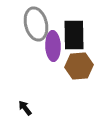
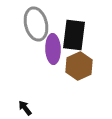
black rectangle: rotated 8 degrees clockwise
purple ellipse: moved 3 px down
brown hexagon: rotated 20 degrees counterclockwise
